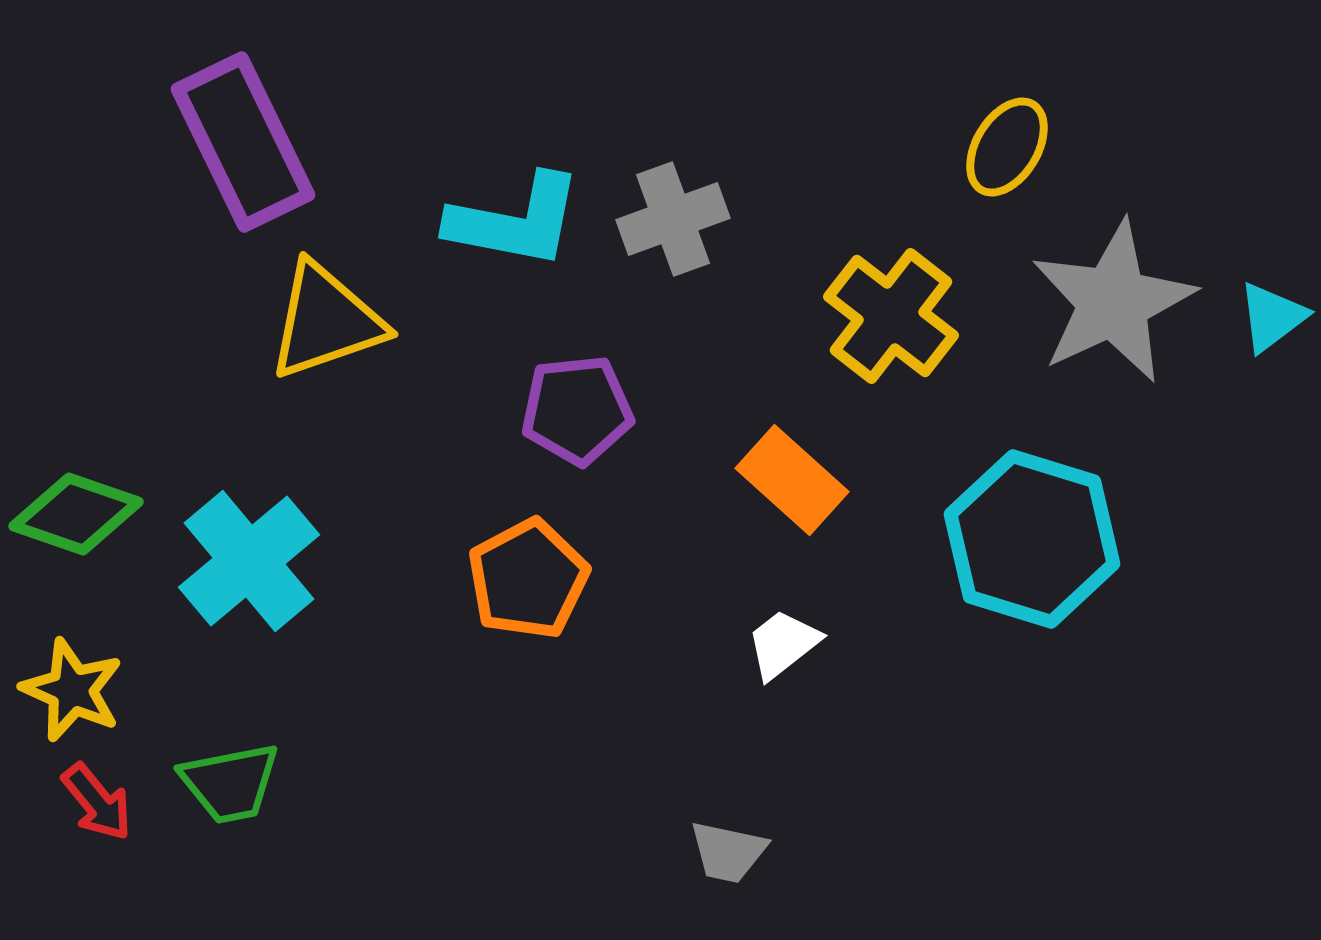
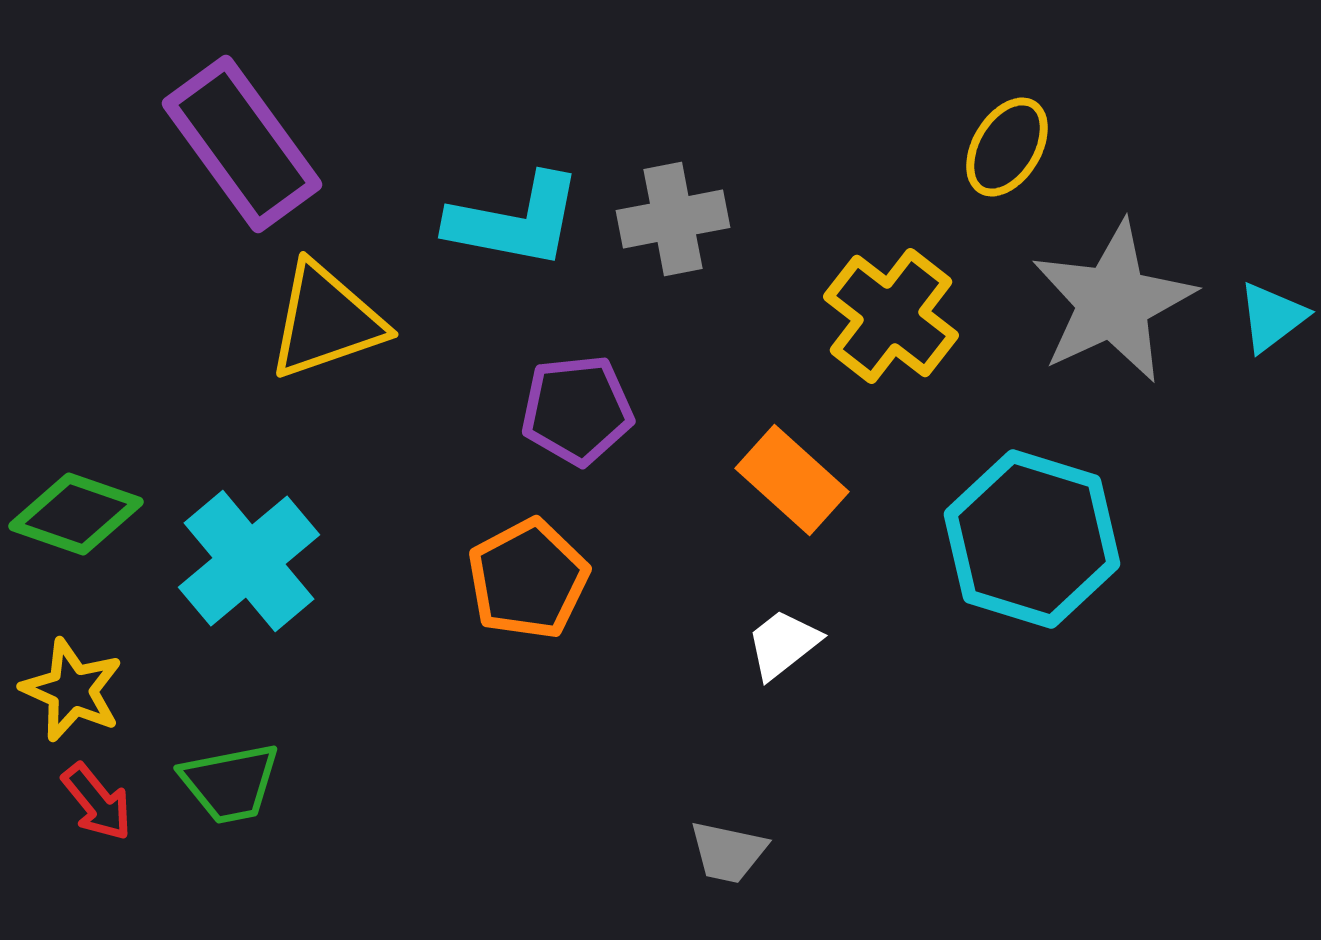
purple rectangle: moved 1 px left, 2 px down; rotated 10 degrees counterclockwise
gray cross: rotated 9 degrees clockwise
